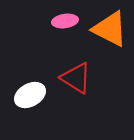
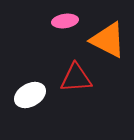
orange triangle: moved 2 px left, 11 px down
red triangle: rotated 36 degrees counterclockwise
